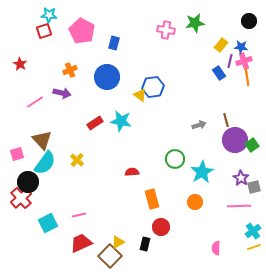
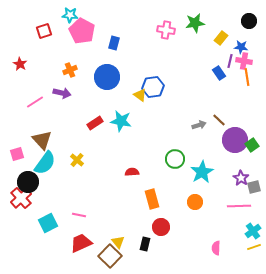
cyan star at (49, 15): moved 21 px right
yellow rectangle at (221, 45): moved 7 px up
pink cross at (244, 61): rotated 28 degrees clockwise
brown line at (226, 120): moved 7 px left; rotated 32 degrees counterclockwise
pink line at (79, 215): rotated 24 degrees clockwise
yellow triangle at (118, 242): rotated 40 degrees counterclockwise
